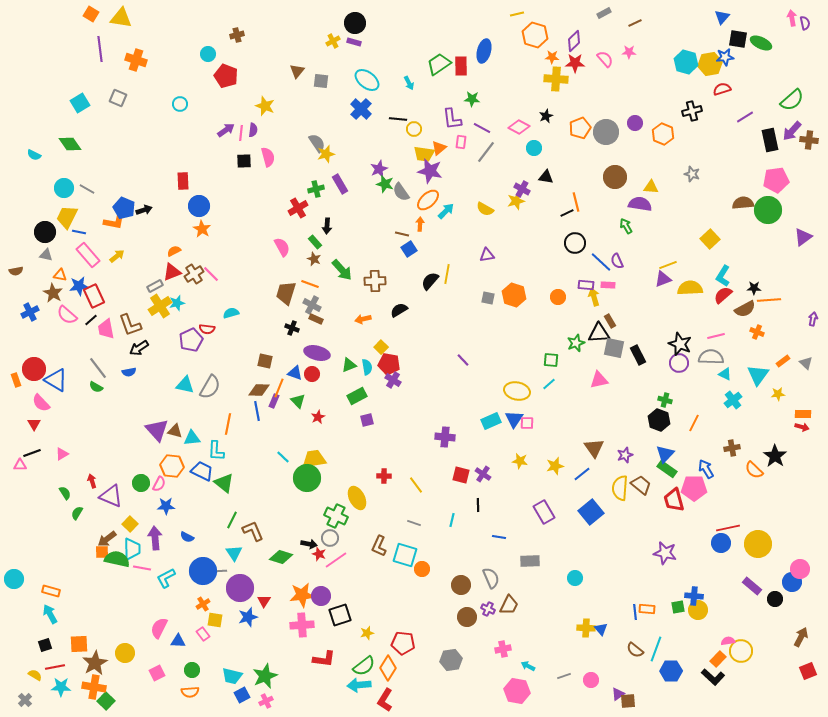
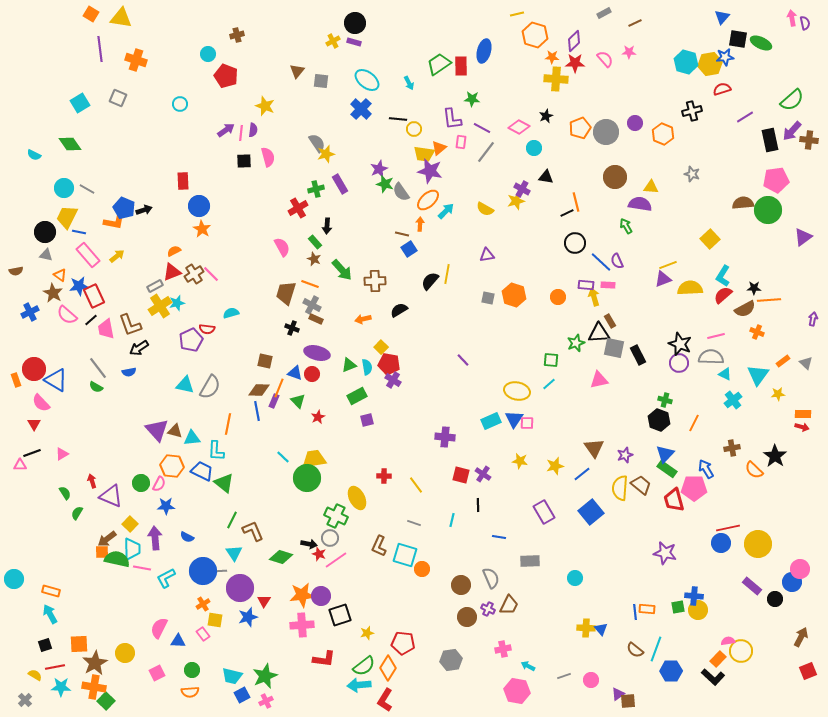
orange triangle at (60, 275): rotated 24 degrees clockwise
